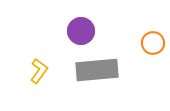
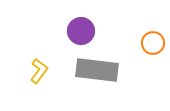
gray rectangle: rotated 12 degrees clockwise
